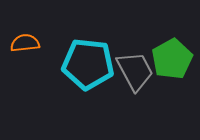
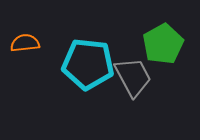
green pentagon: moved 9 px left, 15 px up
gray trapezoid: moved 2 px left, 6 px down
